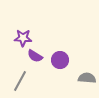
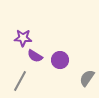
gray semicircle: rotated 60 degrees counterclockwise
